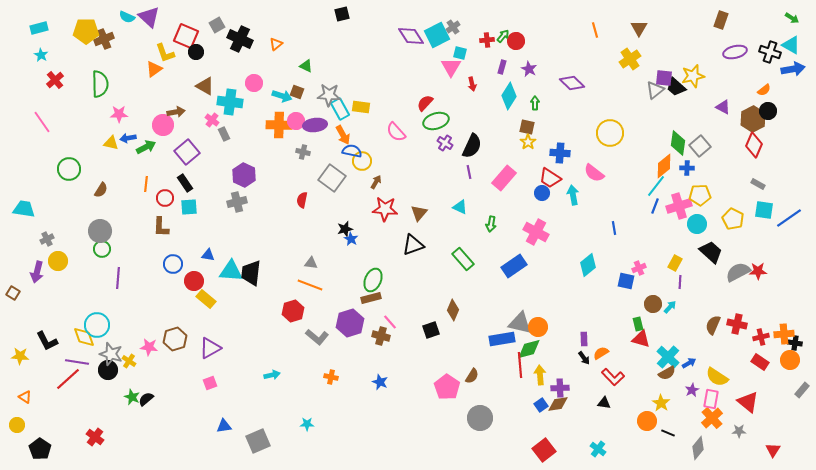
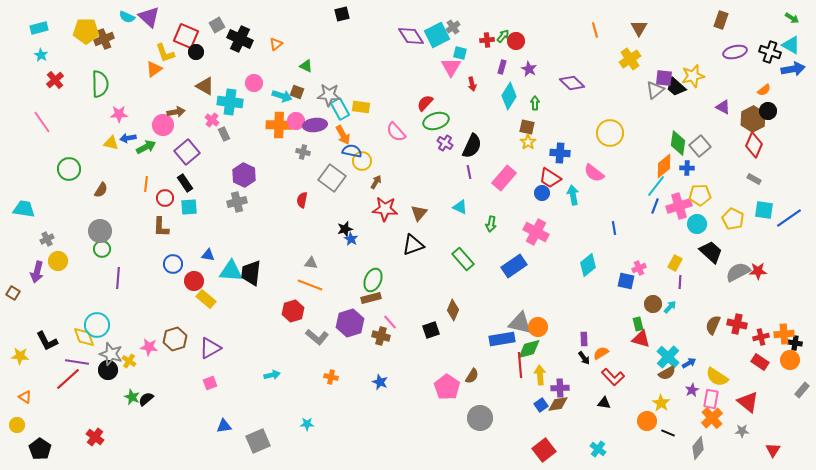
gray rectangle at (758, 184): moved 4 px left, 5 px up
gray star at (739, 431): moved 3 px right
